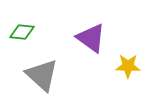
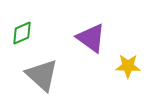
green diamond: moved 1 px down; rotated 30 degrees counterclockwise
